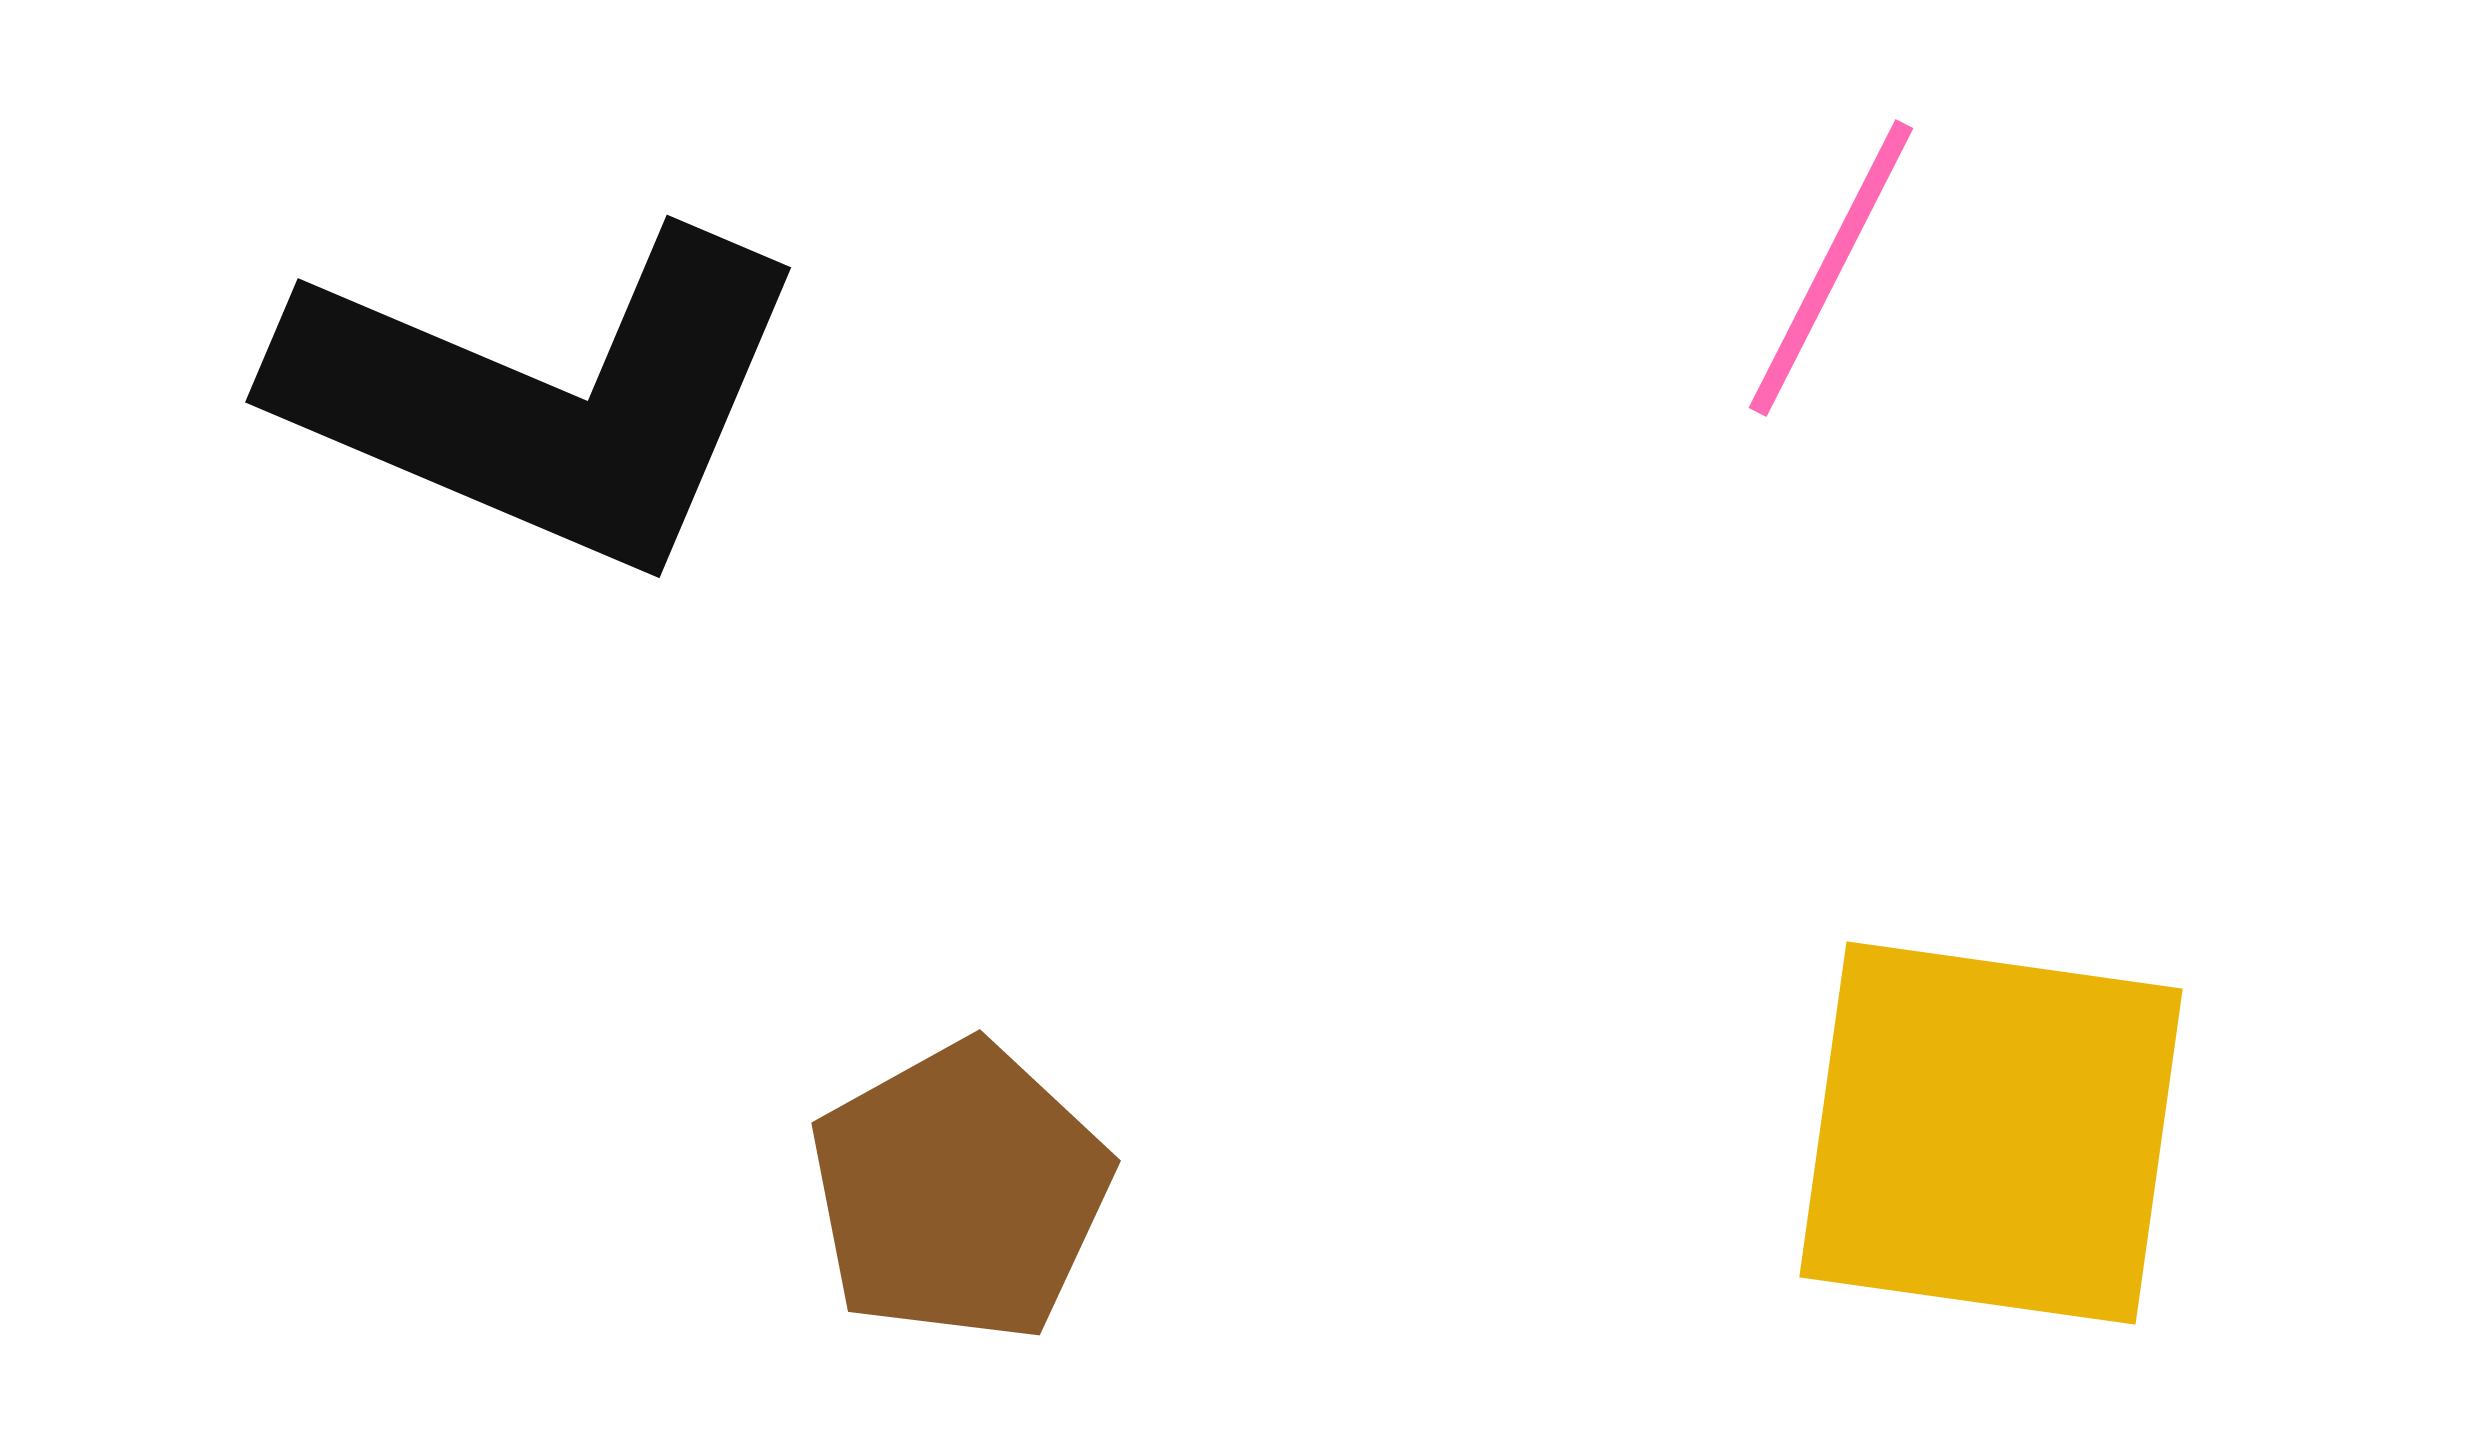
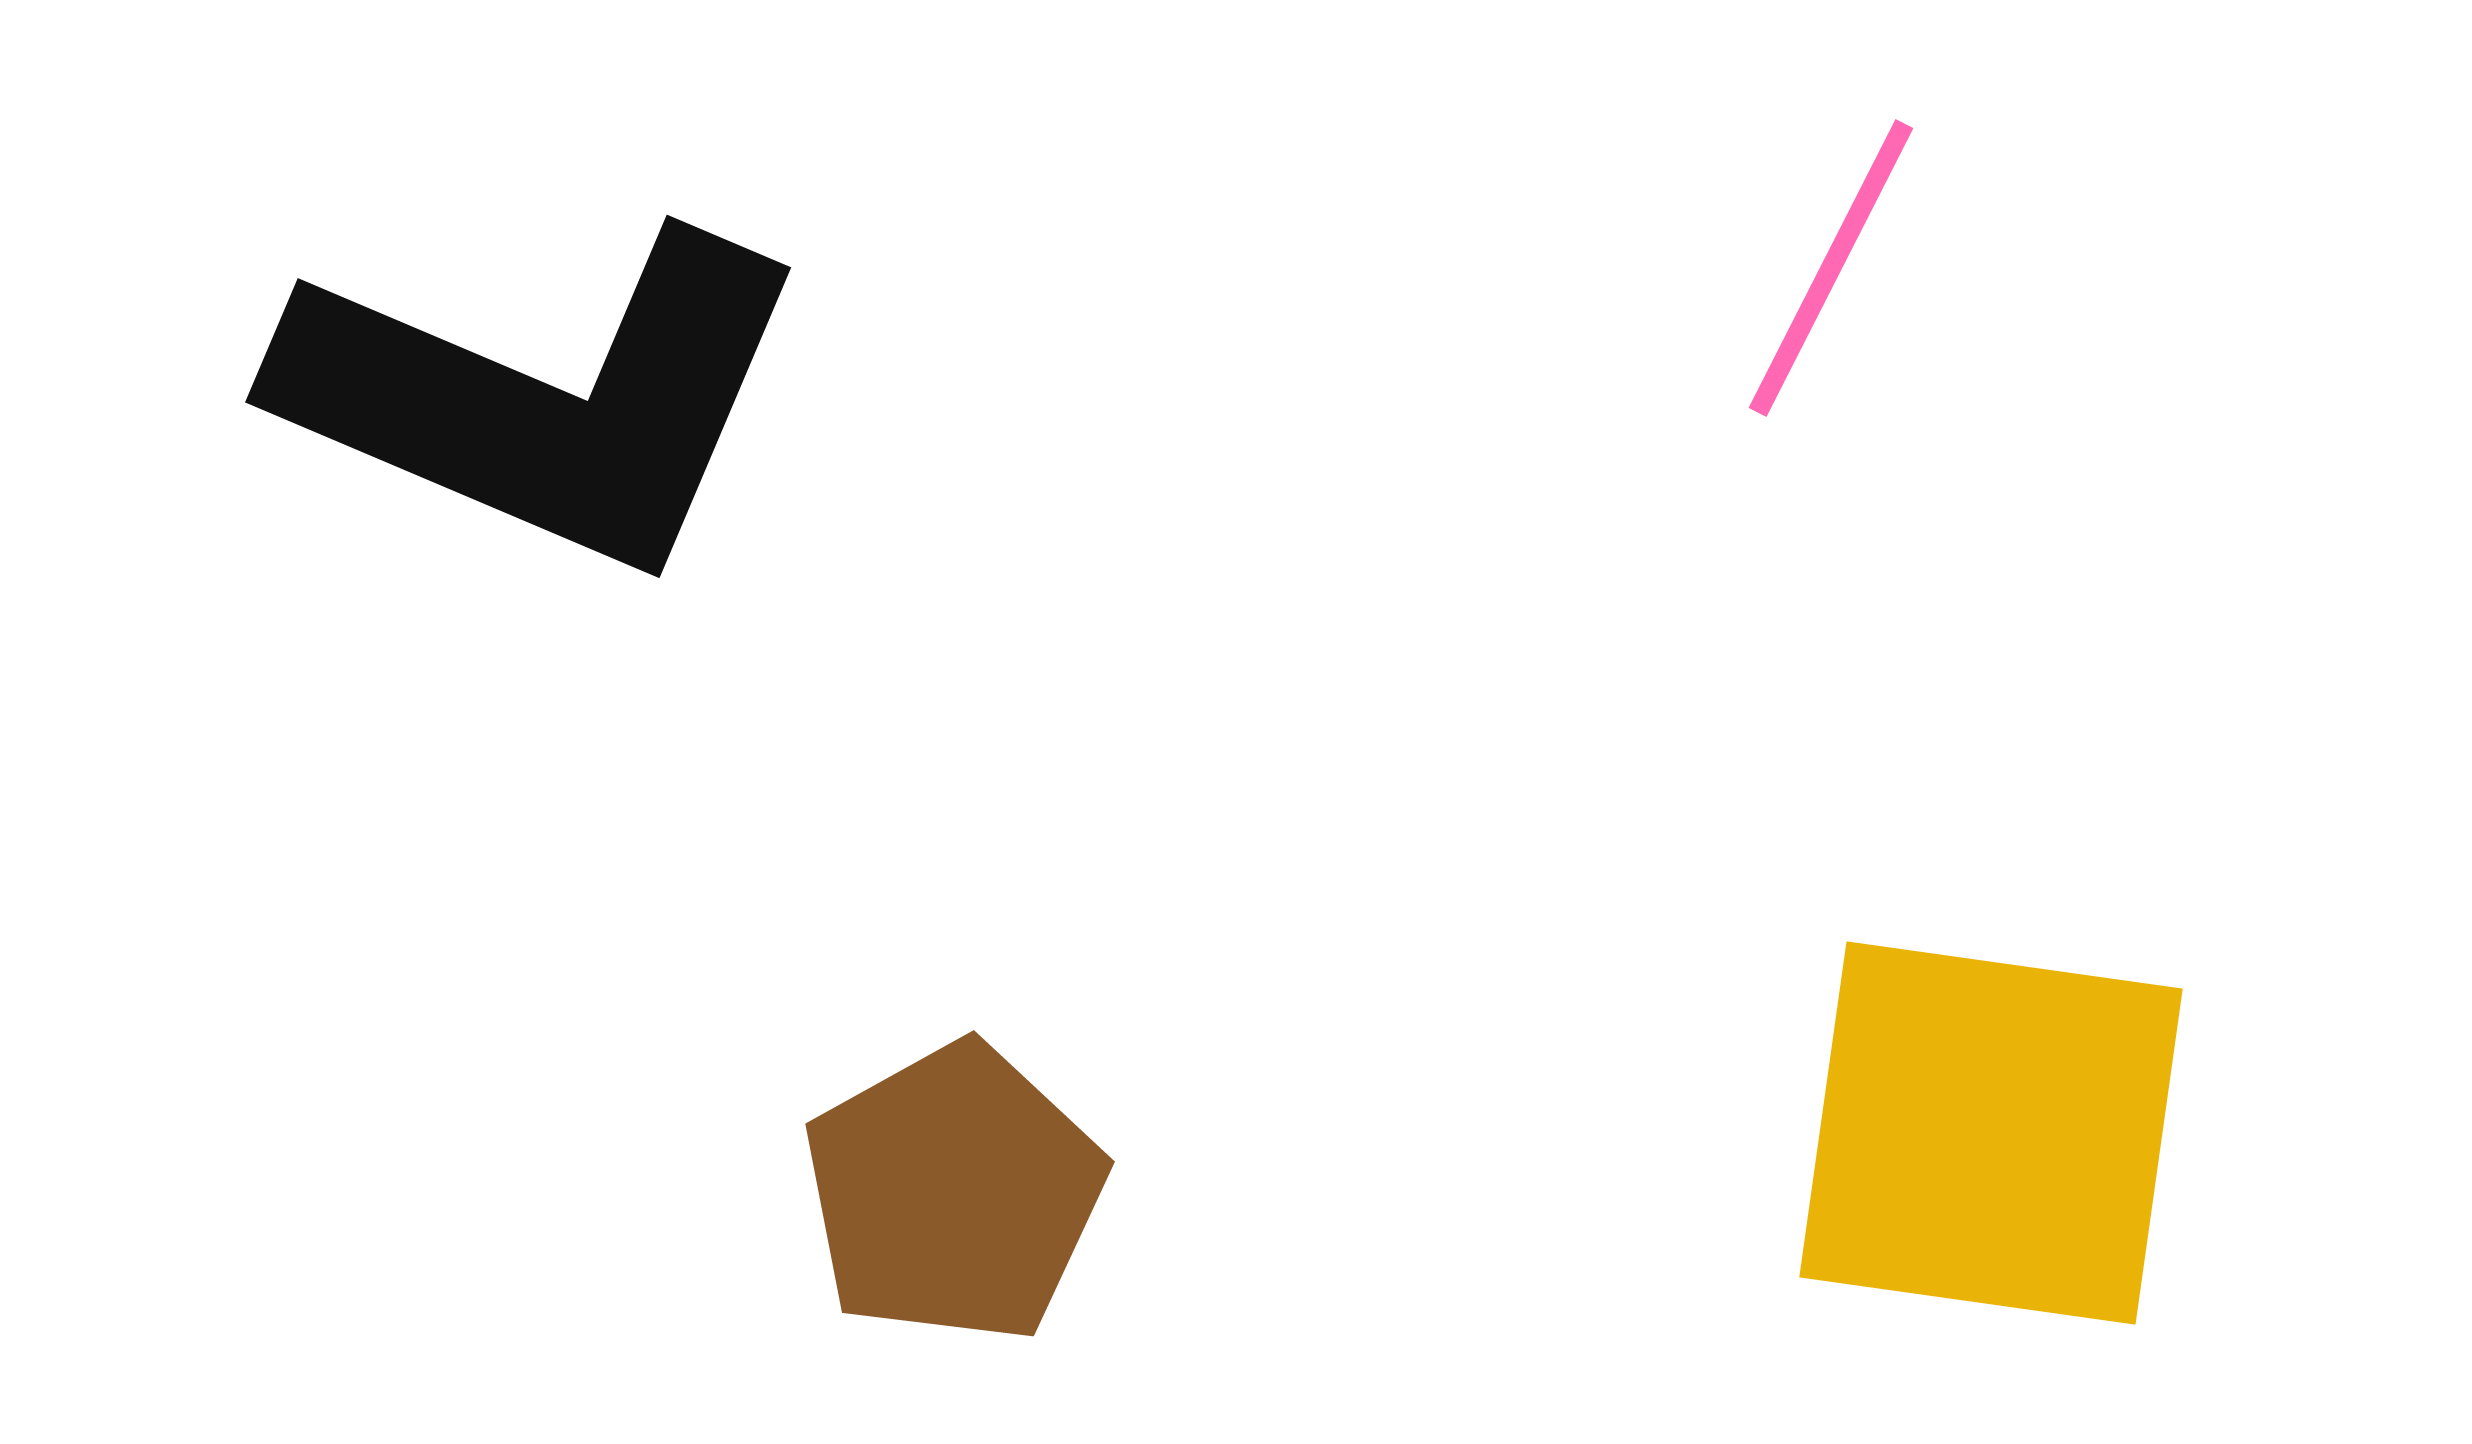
brown pentagon: moved 6 px left, 1 px down
